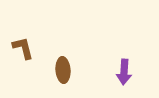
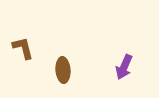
purple arrow: moved 5 px up; rotated 20 degrees clockwise
